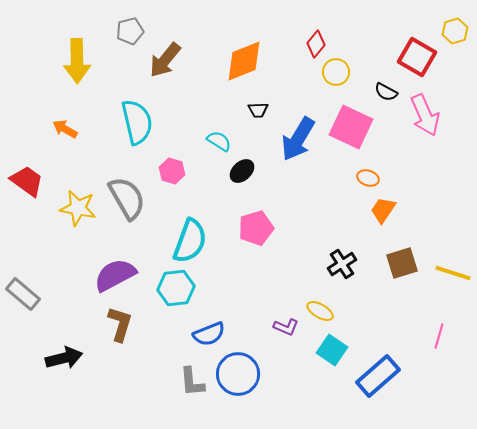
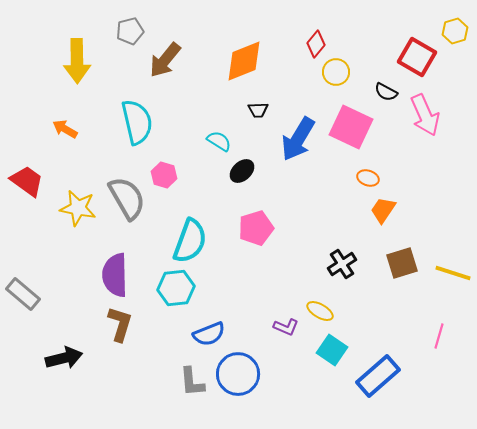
pink hexagon at (172, 171): moved 8 px left, 4 px down
purple semicircle at (115, 275): rotated 63 degrees counterclockwise
